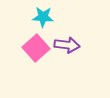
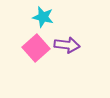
cyan star: rotated 10 degrees clockwise
